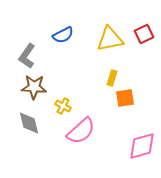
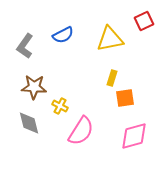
red square: moved 13 px up
gray L-shape: moved 2 px left, 10 px up
yellow cross: moved 3 px left
pink semicircle: rotated 16 degrees counterclockwise
pink diamond: moved 8 px left, 10 px up
